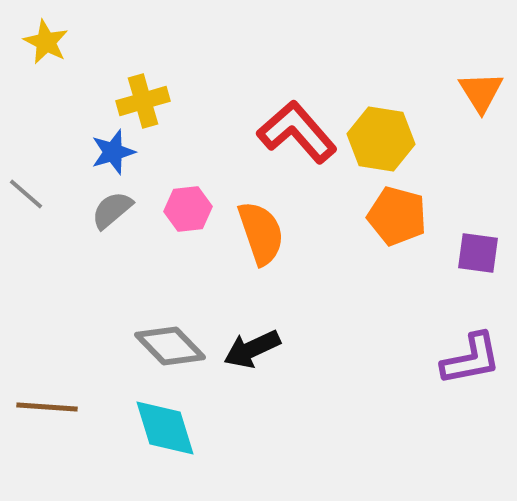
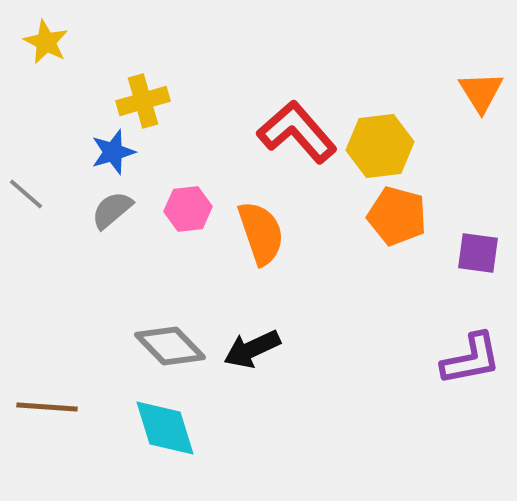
yellow hexagon: moved 1 px left, 7 px down; rotated 16 degrees counterclockwise
